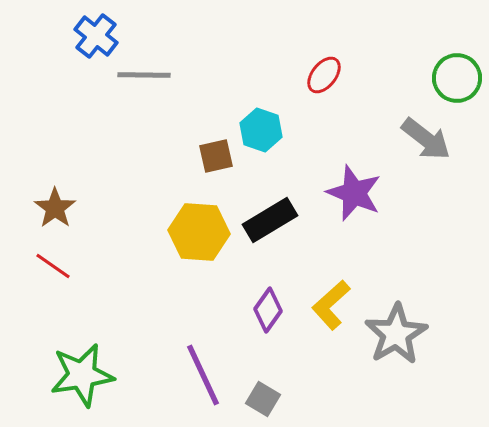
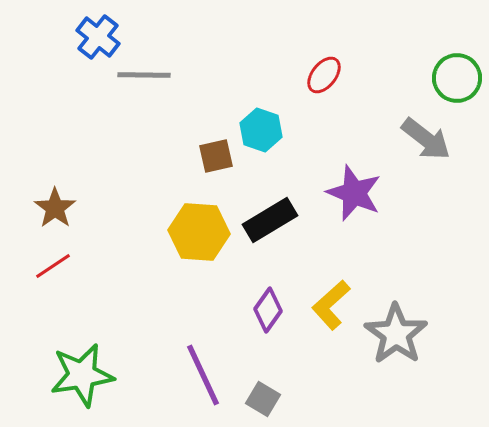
blue cross: moved 2 px right, 1 px down
red line: rotated 69 degrees counterclockwise
gray star: rotated 6 degrees counterclockwise
